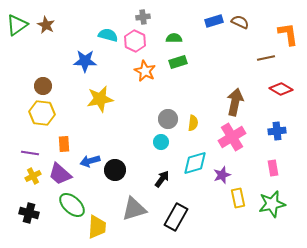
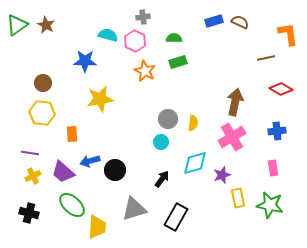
brown circle: moved 3 px up
orange rectangle: moved 8 px right, 10 px up
purple trapezoid: moved 3 px right, 2 px up
green star: moved 2 px left, 1 px down; rotated 24 degrees clockwise
